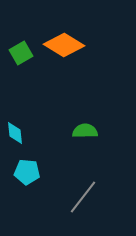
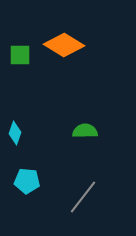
green square: moved 1 px left, 2 px down; rotated 30 degrees clockwise
cyan diamond: rotated 25 degrees clockwise
cyan pentagon: moved 9 px down
